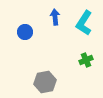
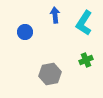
blue arrow: moved 2 px up
gray hexagon: moved 5 px right, 8 px up
